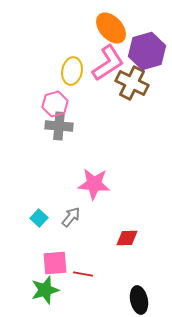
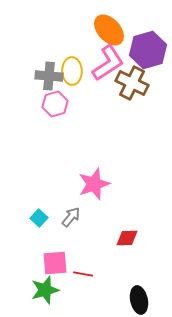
orange ellipse: moved 2 px left, 2 px down
purple hexagon: moved 1 px right, 1 px up
yellow ellipse: rotated 12 degrees counterclockwise
gray cross: moved 10 px left, 50 px up
pink star: rotated 24 degrees counterclockwise
